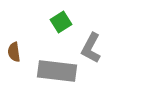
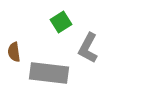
gray L-shape: moved 3 px left
gray rectangle: moved 8 px left, 2 px down
